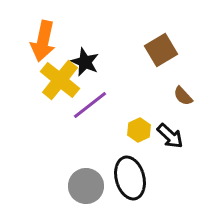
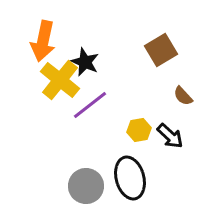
yellow hexagon: rotated 15 degrees clockwise
